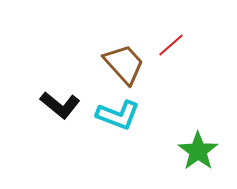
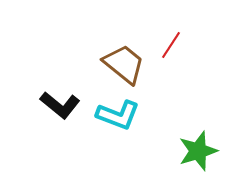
red line: rotated 16 degrees counterclockwise
brown trapezoid: rotated 9 degrees counterclockwise
green star: rotated 18 degrees clockwise
